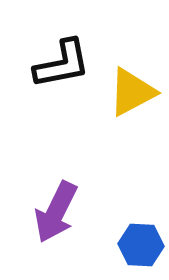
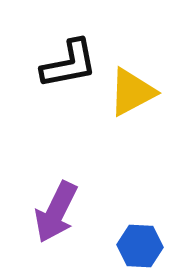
black L-shape: moved 7 px right
blue hexagon: moved 1 px left, 1 px down
